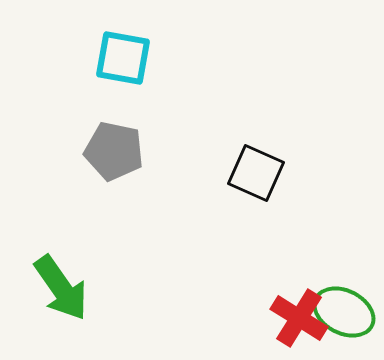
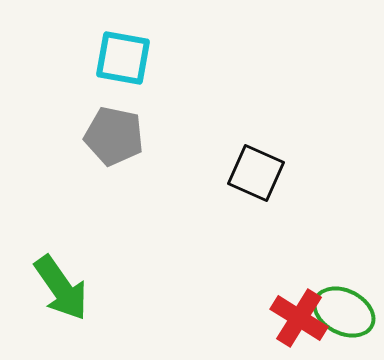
gray pentagon: moved 15 px up
